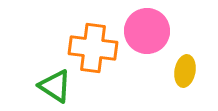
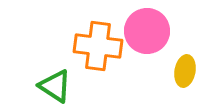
orange cross: moved 5 px right, 2 px up
